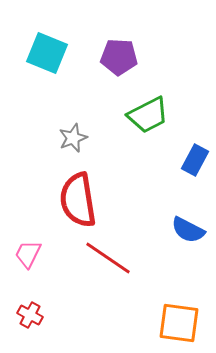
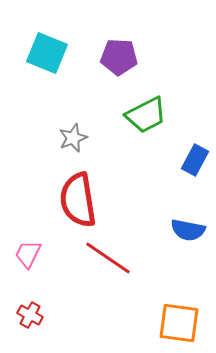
green trapezoid: moved 2 px left
blue semicircle: rotated 16 degrees counterclockwise
